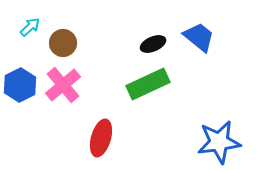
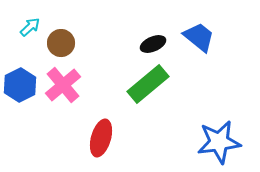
brown circle: moved 2 px left
green rectangle: rotated 15 degrees counterclockwise
